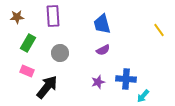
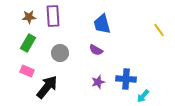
brown star: moved 12 px right
purple semicircle: moved 7 px left; rotated 56 degrees clockwise
